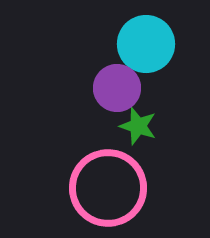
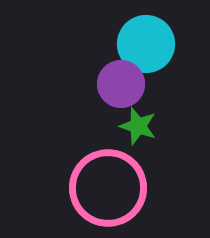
purple circle: moved 4 px right, 4 px up
